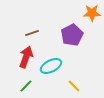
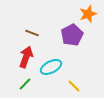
orange star: moved 4 px left, 1 px down; rotated 18 degrees counterclockwise
brown line: rotated 40 degrees clockwise
cyan ellipse: moved 1 px down
green line: moved 1 px left, 2 px up
